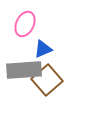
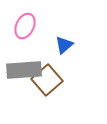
pink ellipse: moved 2 px down
blue triangle: moved 21 px right, 4 px up; rotated 18 degrees counterclockwise
